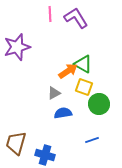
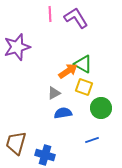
green circle: moved 2 px right, 4 px down
